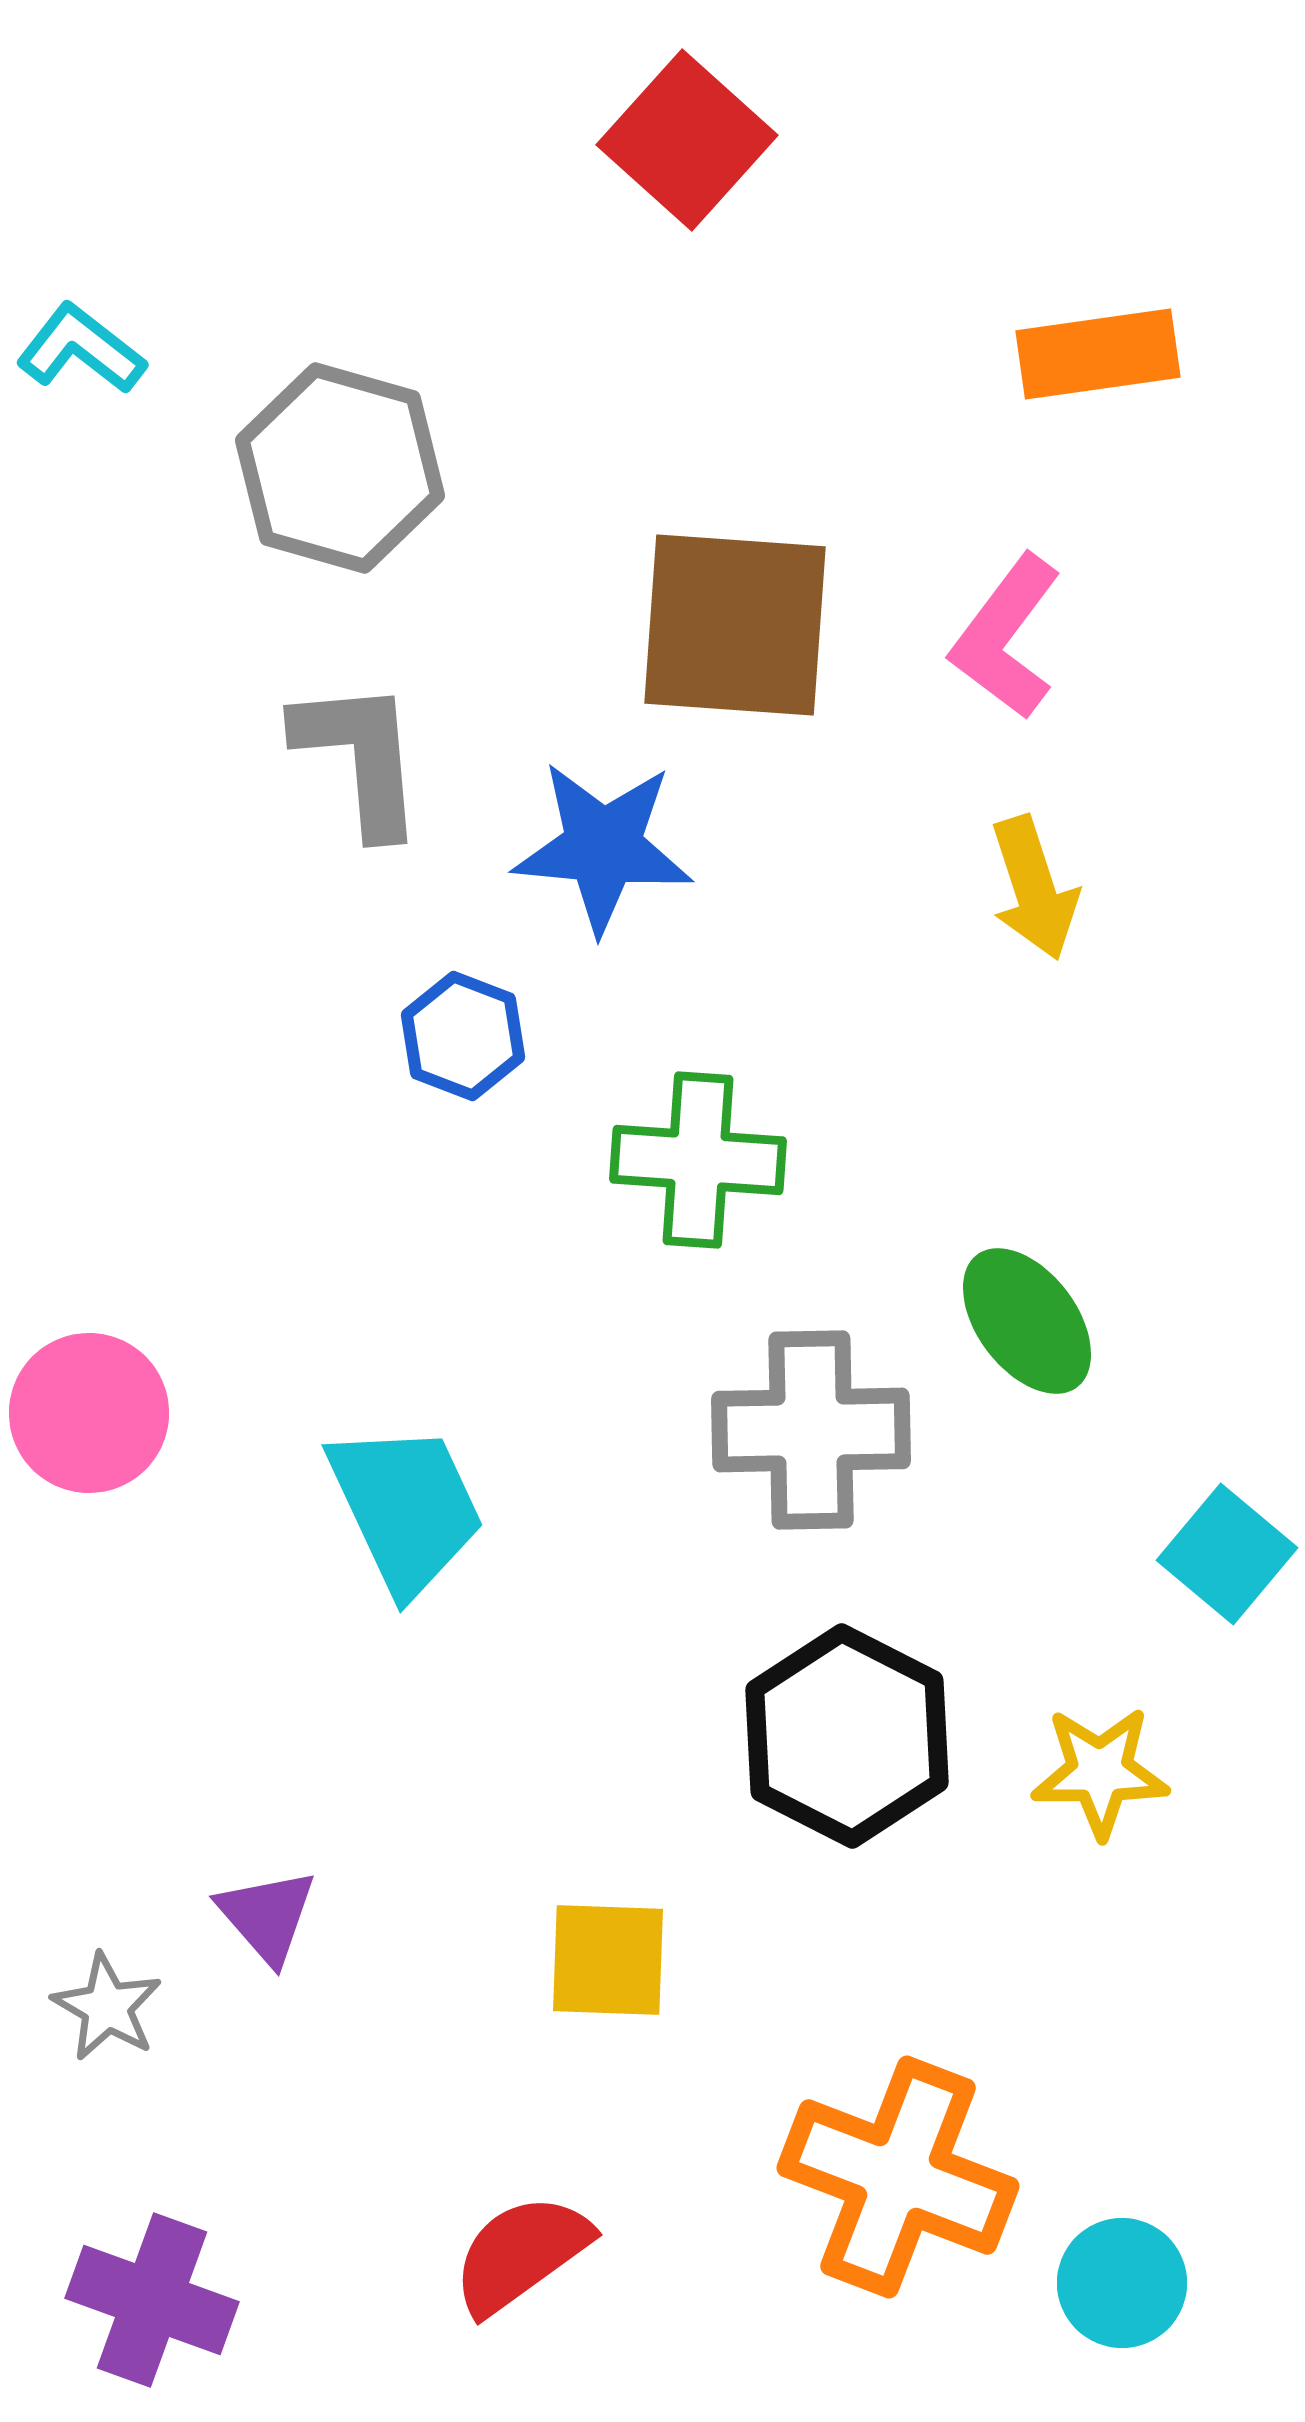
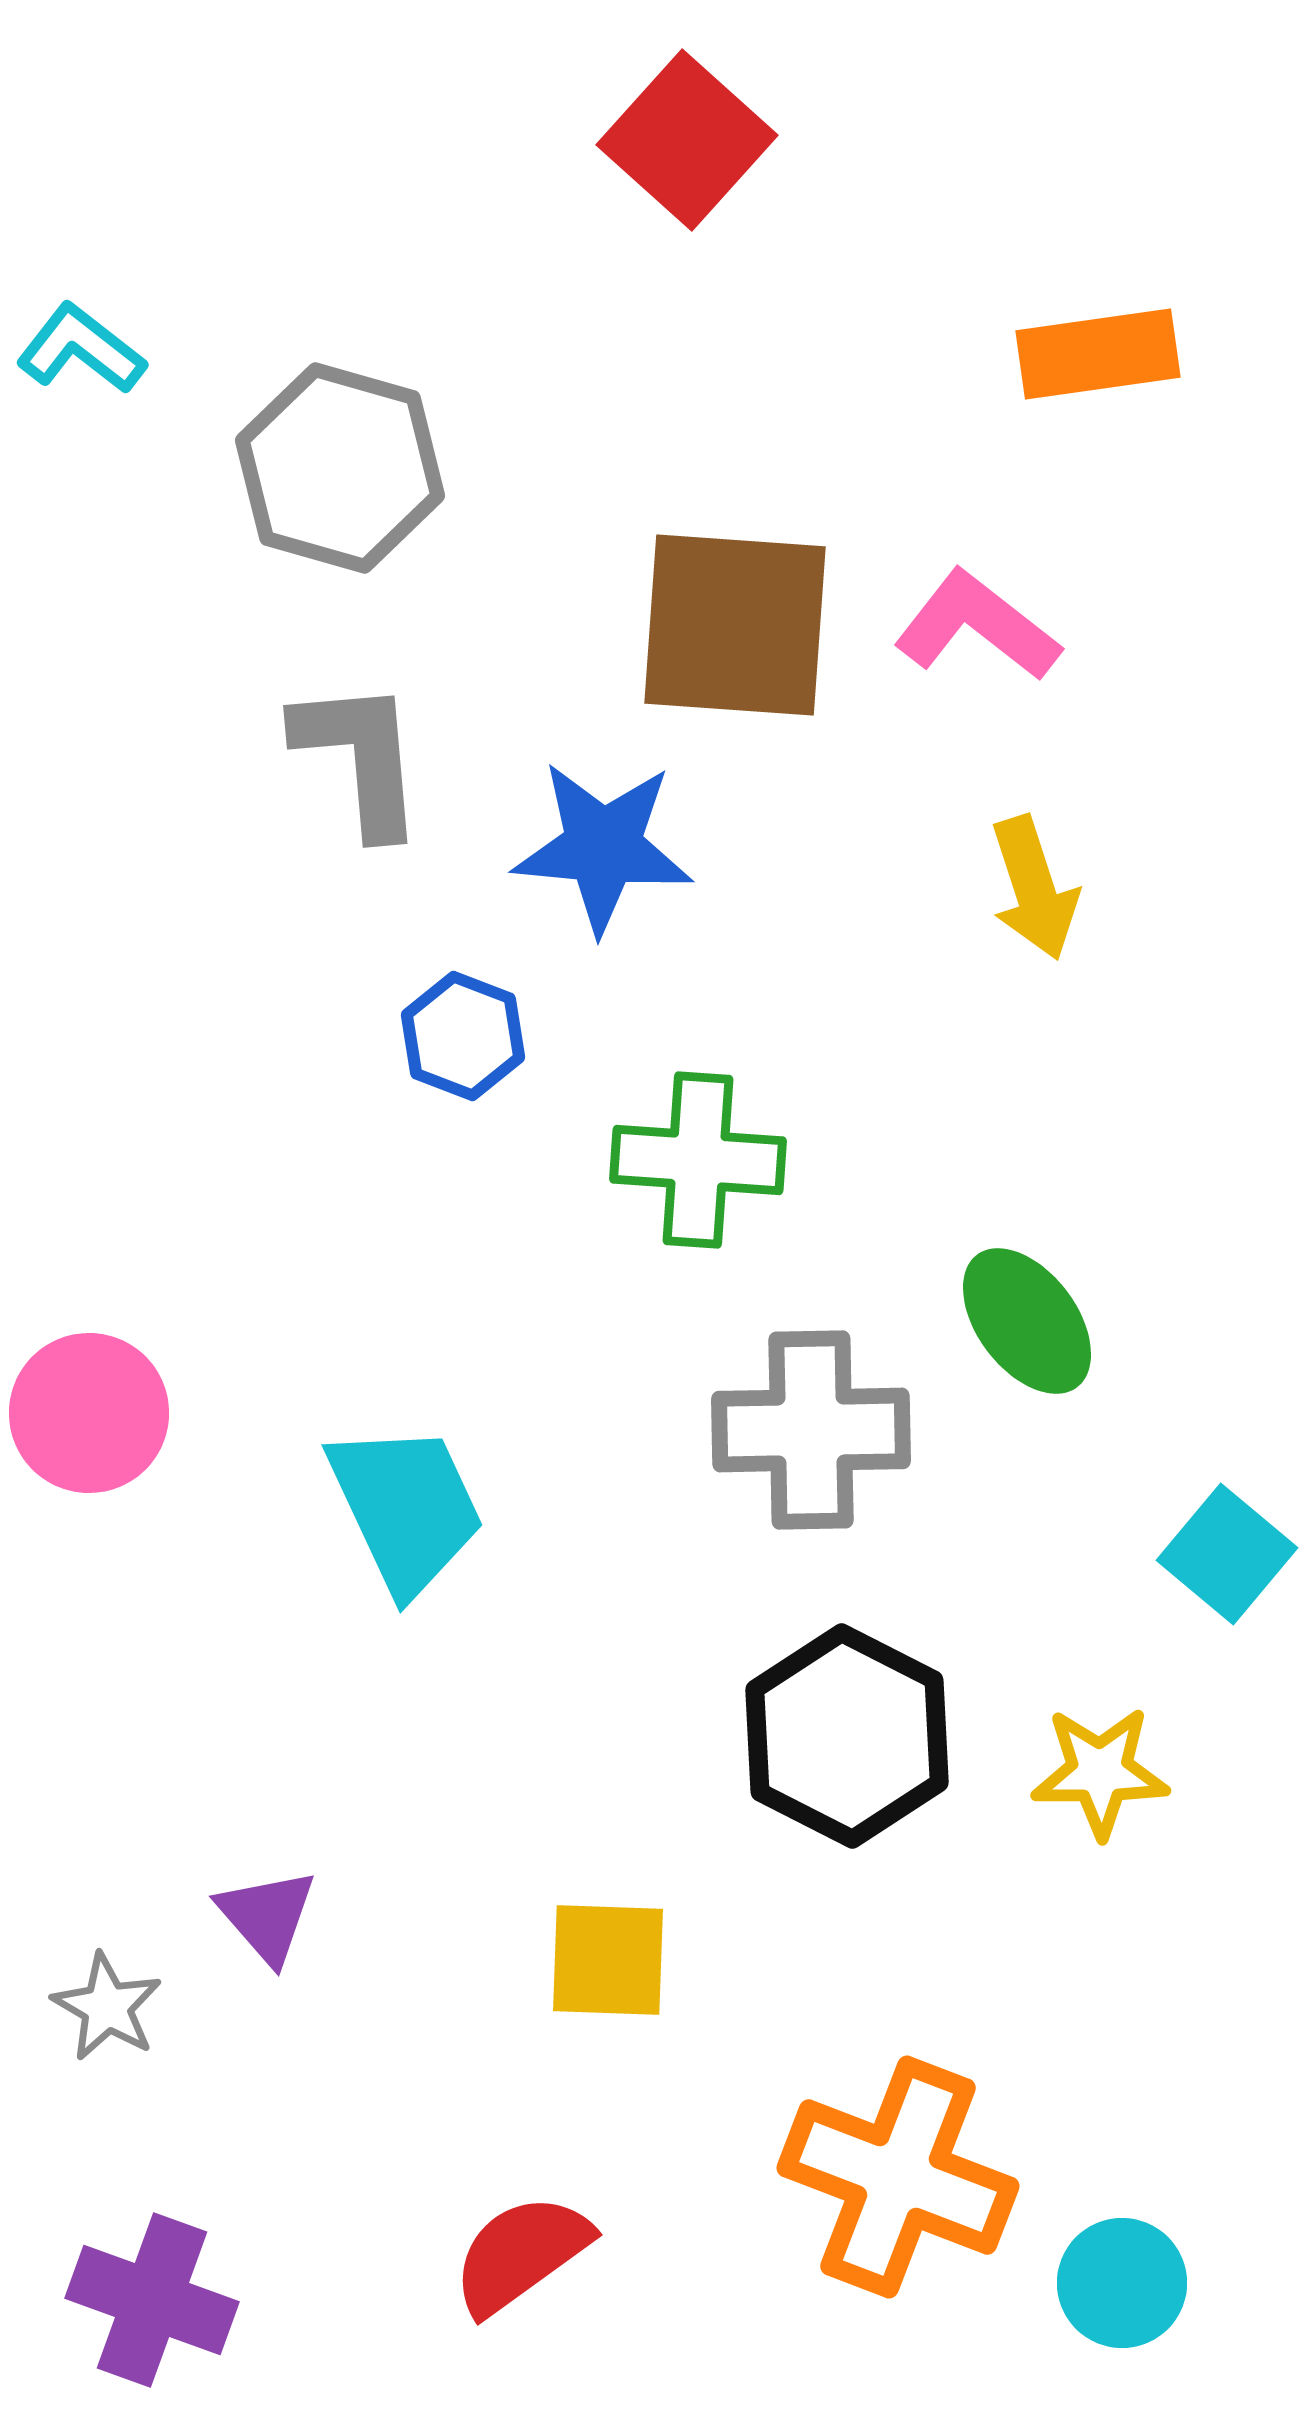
pink L-shape: moved 29 px left, 11 px up; rotated 91 degrees clockwise
